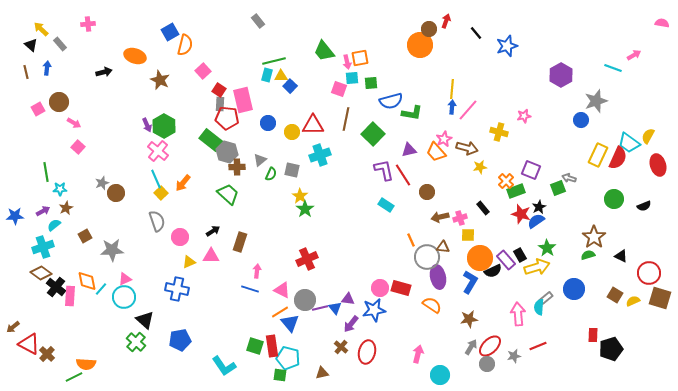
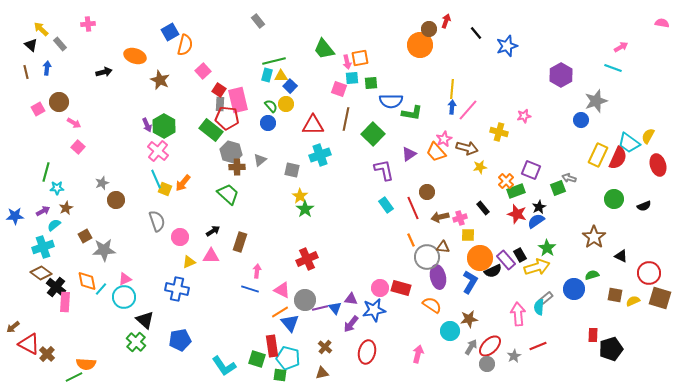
green trapezoid at (324, 51): moved 2 px up
pink arrow at (634, 55): moved 13 px left, 8 px up
pink rectangle at (243, 100): moved 5 px left
blue semicircle at (391, 101): rotated 15 degrees clockwise
yellow circle at (292, 132): moved 6 px left, 28 px up
green rectangle at (211, 140): moved 10 px up
purple triangle at (409, 150): moved 4 px down; rotated 21 degrees counterclockwise
gray hexagon at (227, 152): moved 4 px right
green line at (46, 172): rotated 24 degrees clockwise
green semicircle at (271, 174): moved 68 px up; rotated 64 degrees counterclockwise
red line at (403, 175): moved 10 px right, 33 px down; rotated 10 degrees clockwise
cyan star at (60, 189): moved 3 px left, 1 px up
brown circle at (116, 193): moved 7 px down
yellow square at (161, 193): moved 4 px right, 4 px up; rotated 24 degrees counterclockwise
cyan rectangle at (386, 205): rotated 21 degrees clockwise
red star at (521, 214): moved 4 px left
gray star at (112, 250): moved 8 px left
green semicircle at (588, 255): moved 4 px right, 20 px down
brown square at (615, 295): rotated 21 degrees counterclockwise
pink rectangle at (70, 296): moved 5 px left, 6 px down
purple triangle at (348, 299): moved 3 px right
green square at (255, 346): moved 2 px right, 13 px down
brown cross at (341, 347): moved 16 px left
gray star at (514, 356): rotated 16 degrees counterclockwise
cyan circle at (440, 375): moved 10 px right, 44 px up
